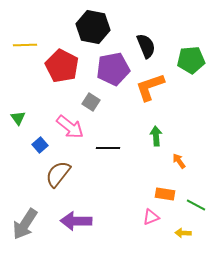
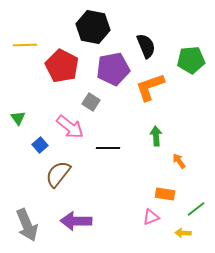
green line: moved 4 px down; rotated 66 degrees counterclockwise
gray arrow: moved 2 px right, 1 px down; rotated 56 degrees counterclockwise
